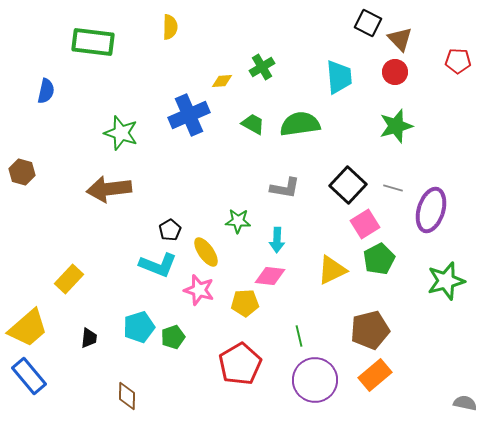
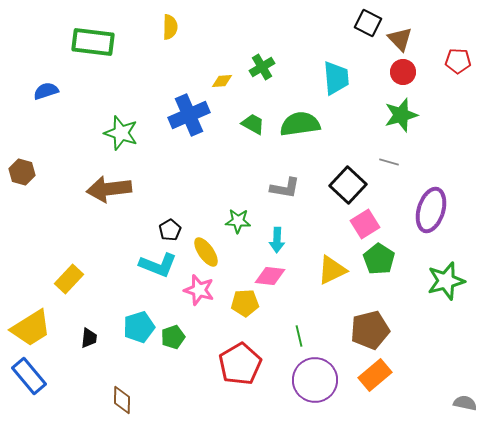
red circle at (395, 72): moved 8 px right
cyan trapezoid at (339, 77): moved 3 px left, 1 px down
blue semicircle at (46, 91): rotated 120 degrees counterclockwise
green star at (396, 126): moved 5 px right, 11 px up
gray line at (393, 188): moved 4 px left, 26 px up
green pentagon at (379, 259): rotated 12 degrees counterclockwise
yellow trapezoid at (28, 328): moved 3 px right; rotated 9 degrees clockwise
brown diamond at (127, 396): moved 5 px left, 4 px down
